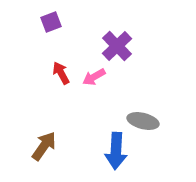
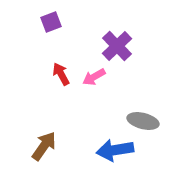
red arrow: moved 1 px down
blue arrow: moved 1 px left, 1 px up; rotated 78 degrees clockwise
